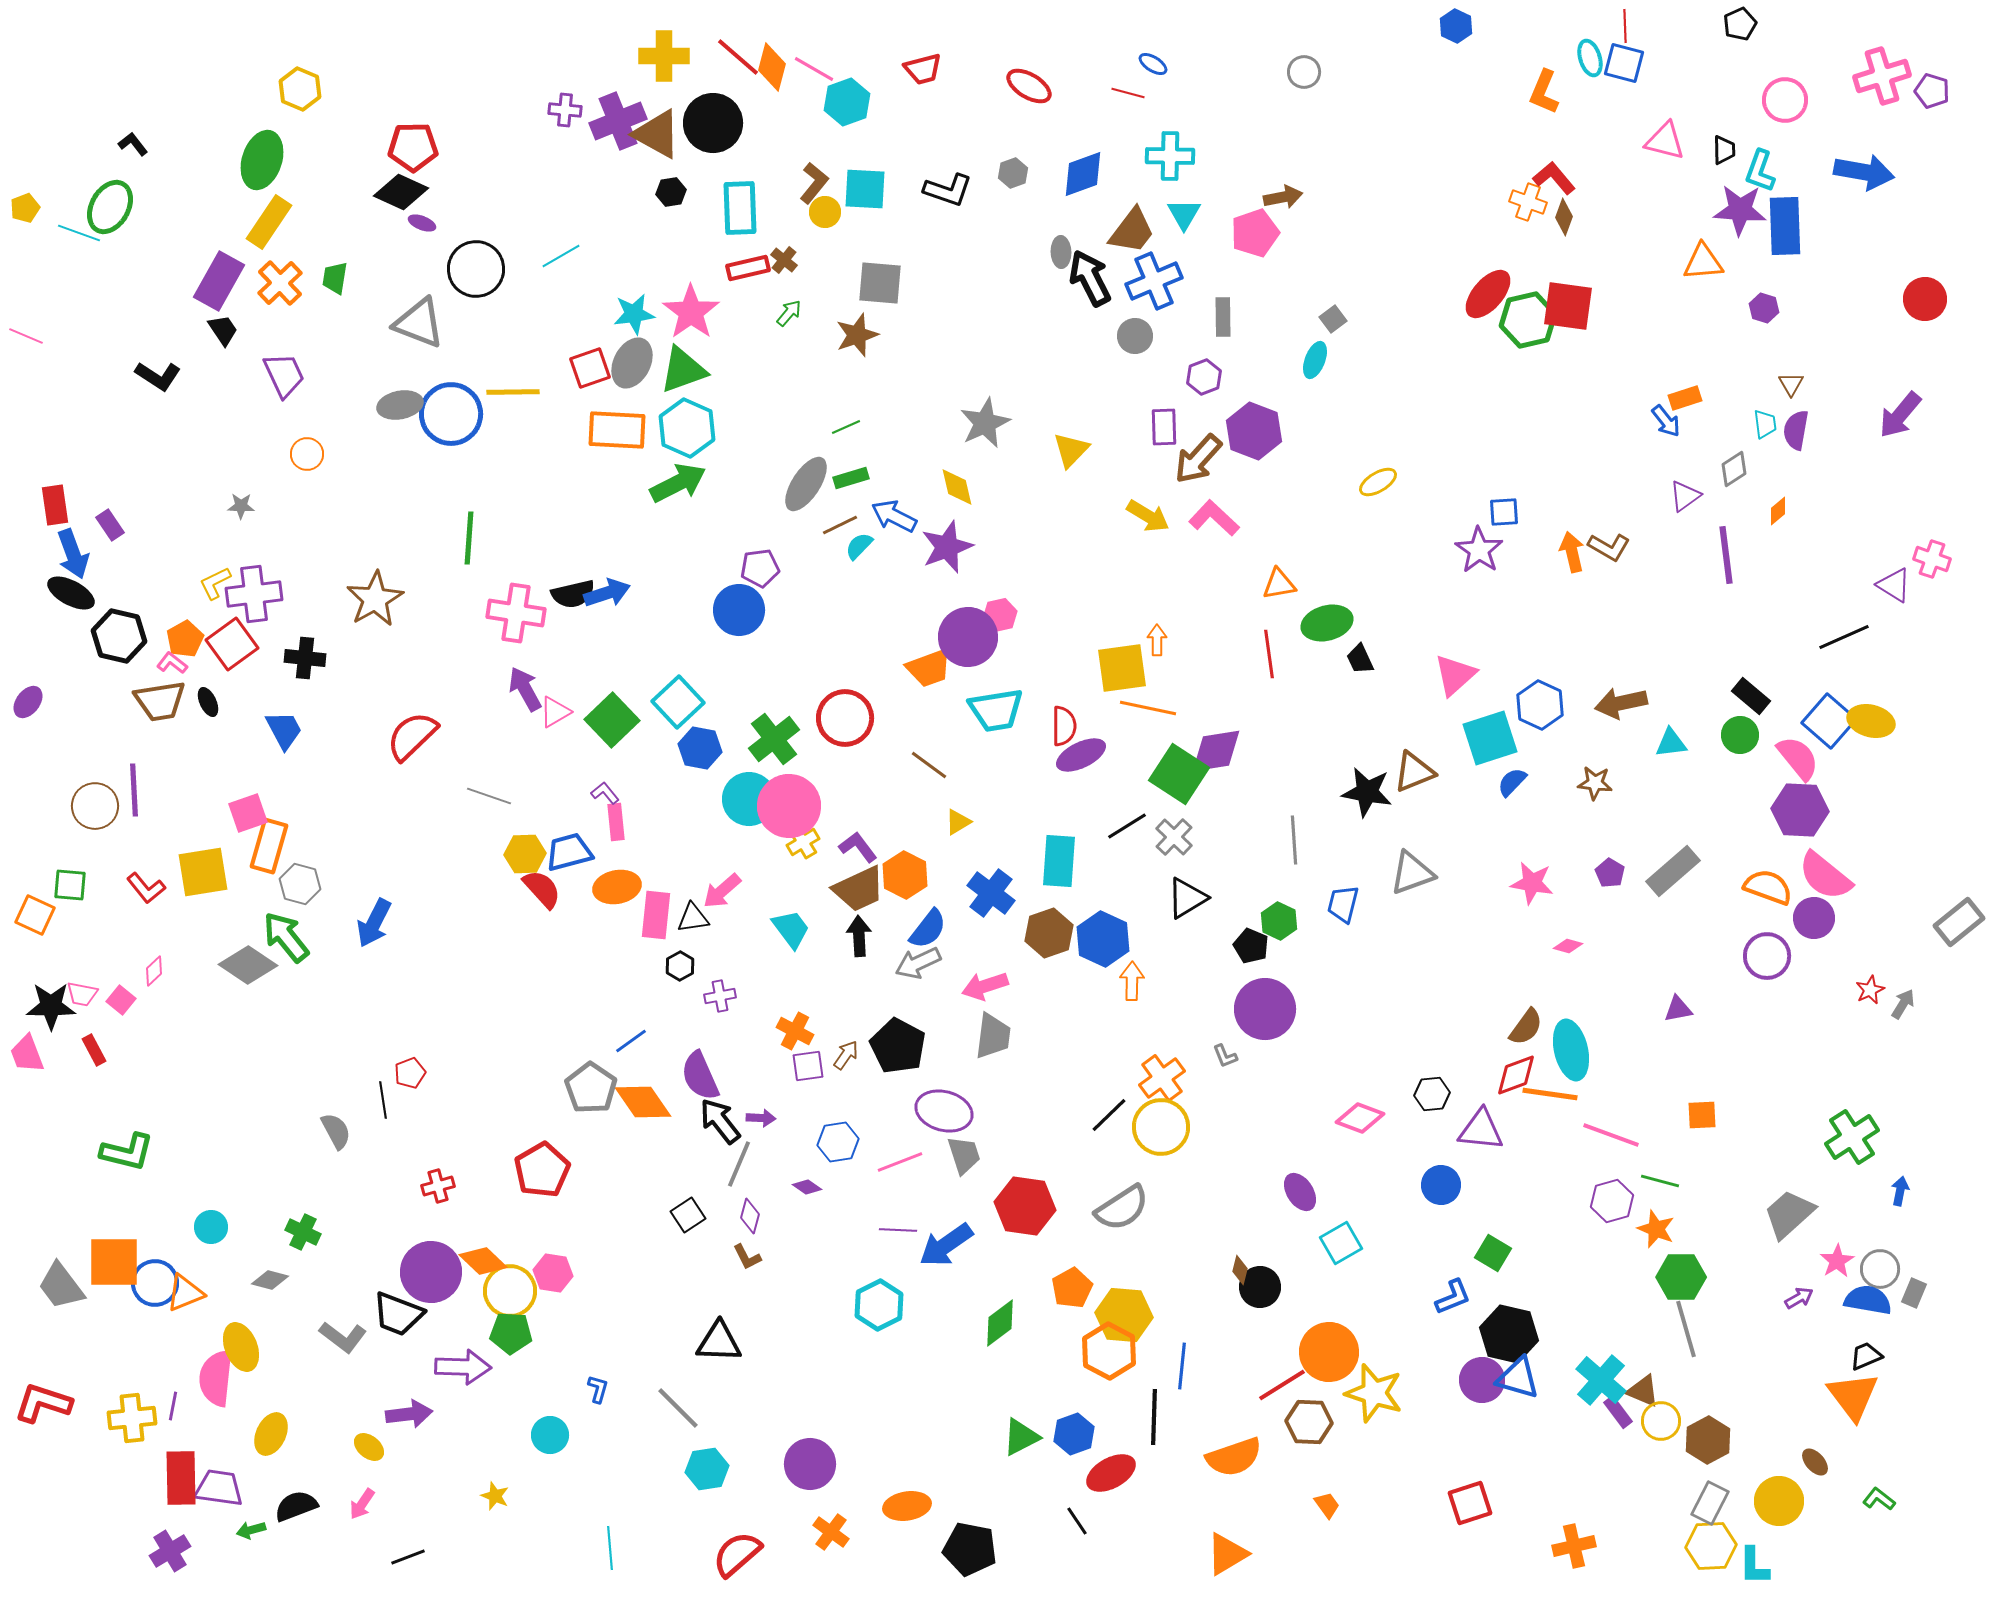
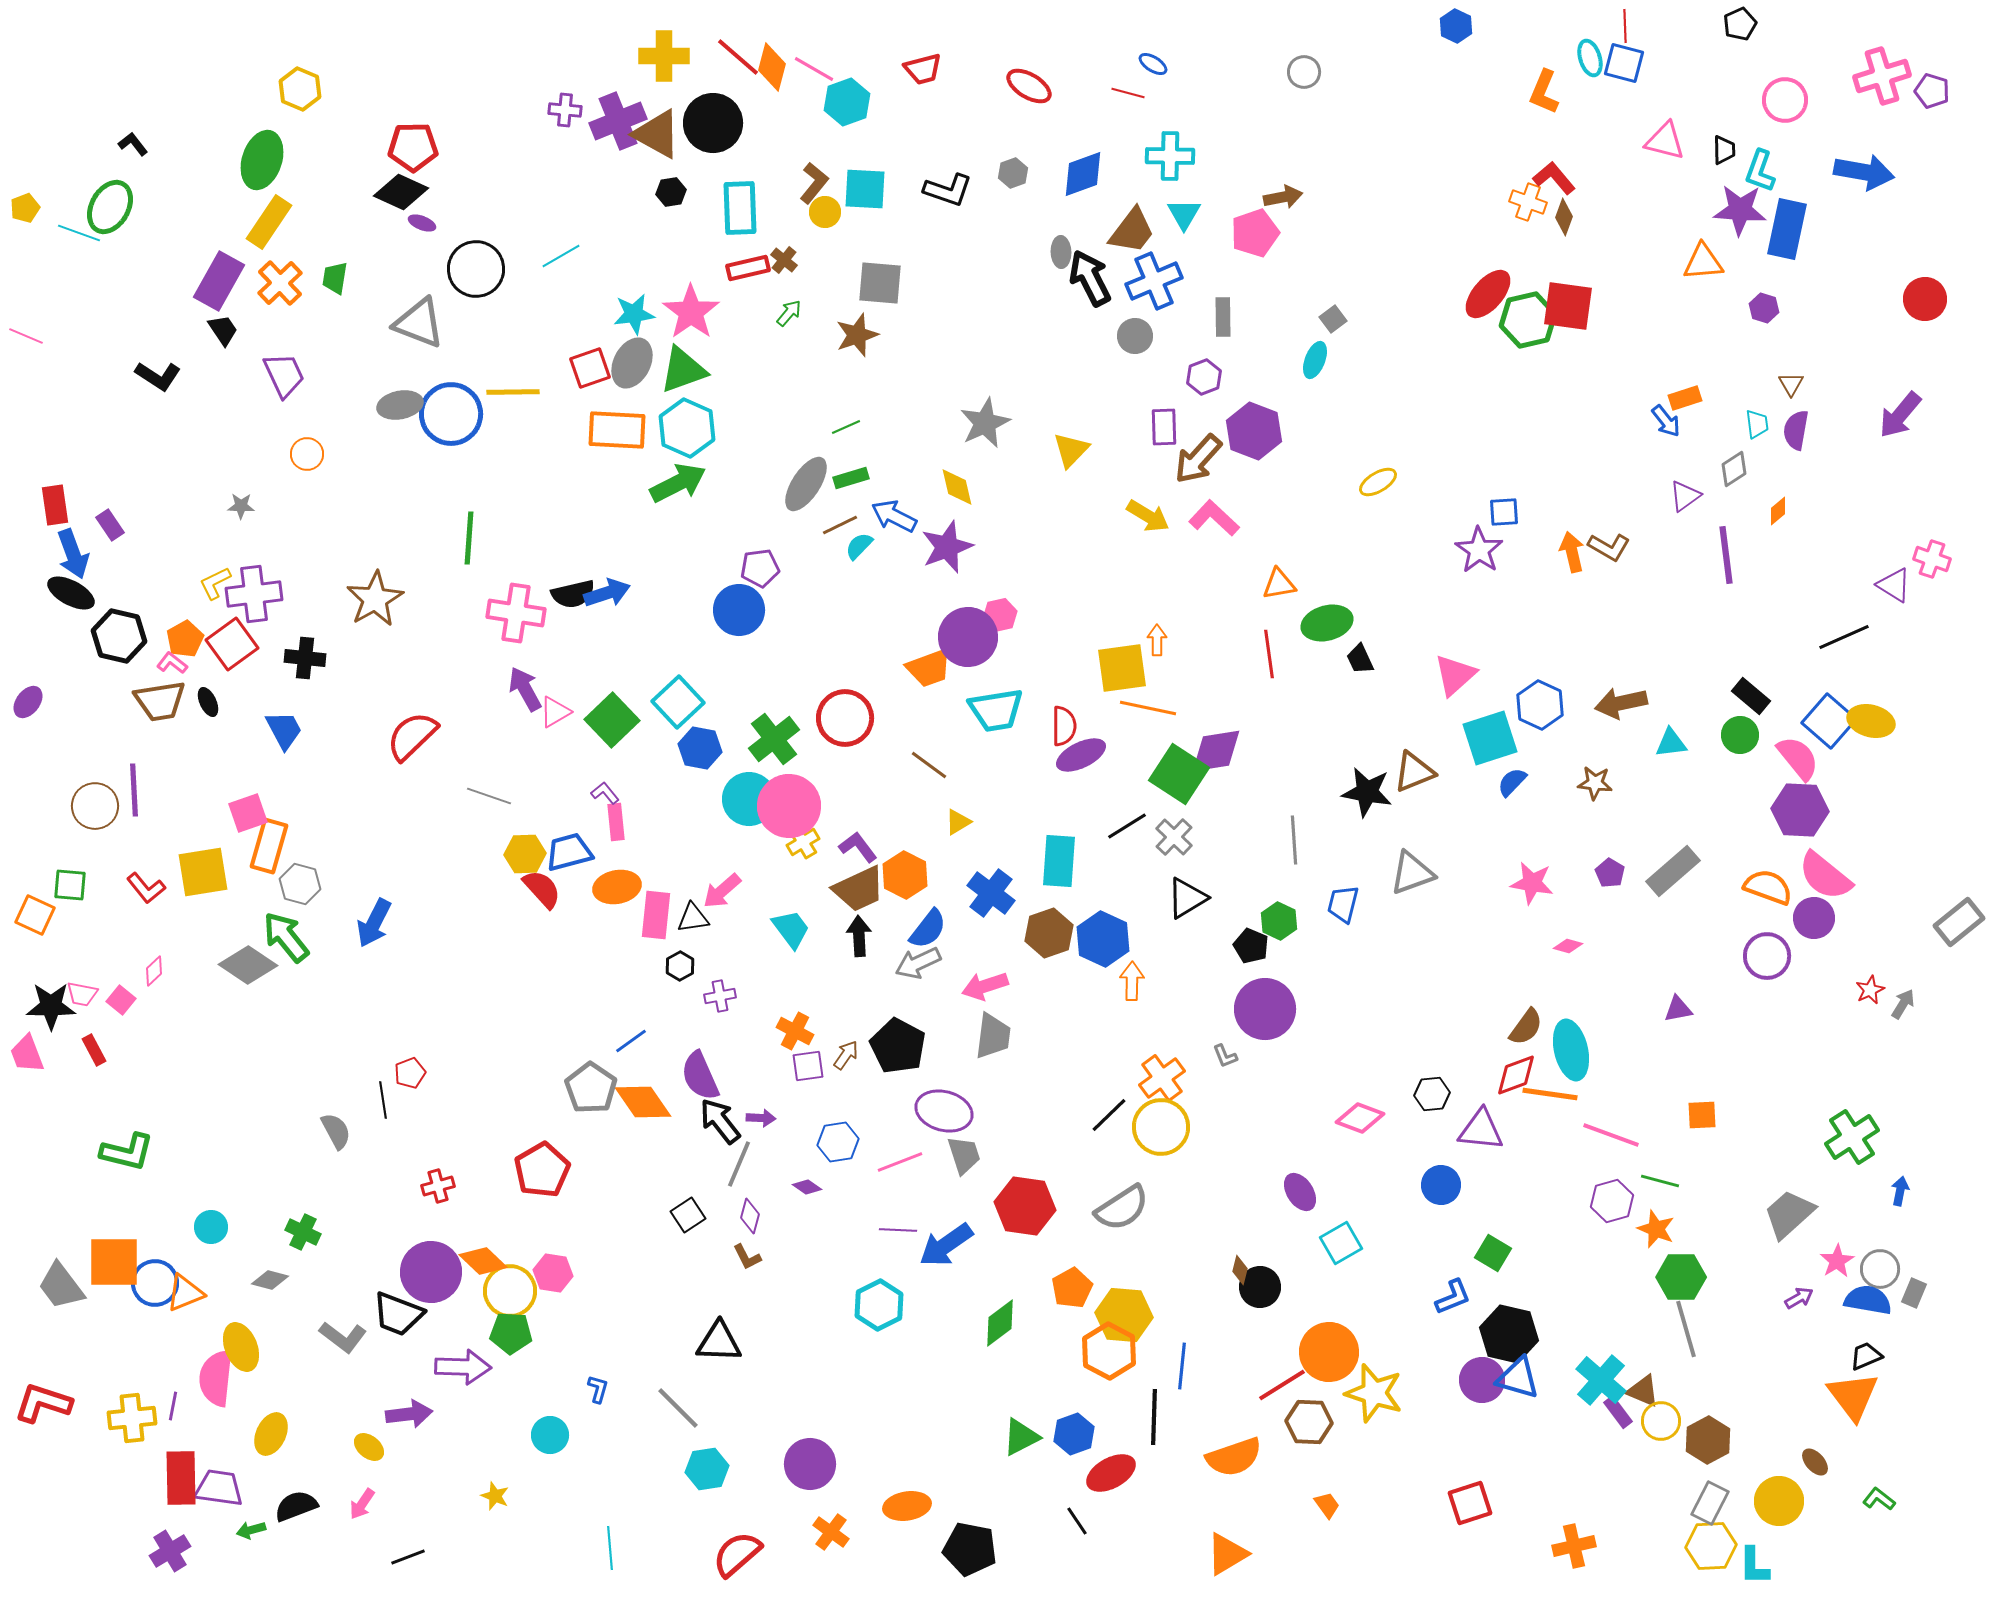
blue rectangle at (1785, 226): moved 2 px right, 3 px down; rotated 14 degrees clockwise
cyan trapezoid at (1765, 424): moved 8 px left
